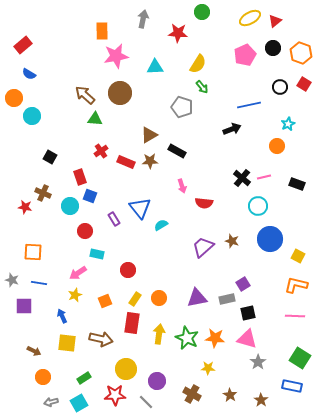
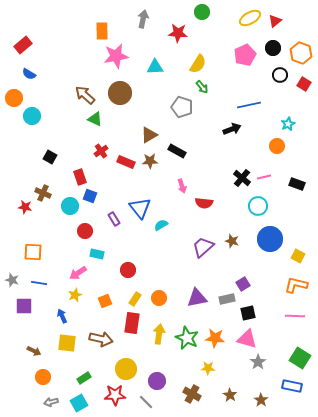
black circle at (280, 87): moved 12 px up
green triangle at (95, 119): rotated 21 degrees clockwise
